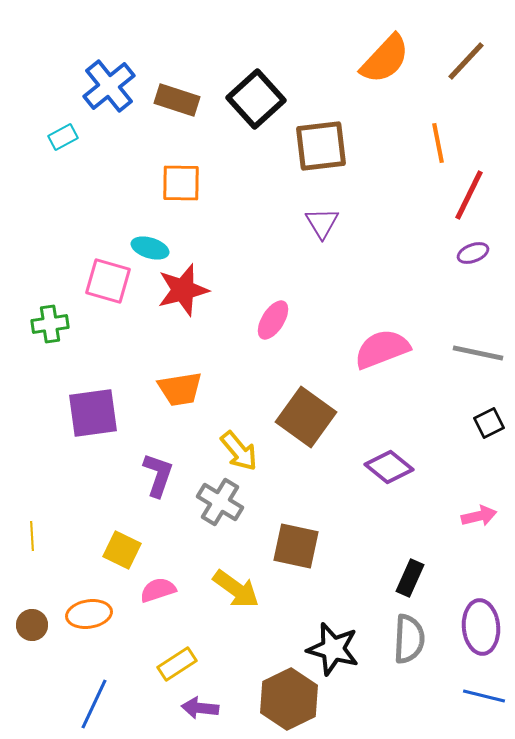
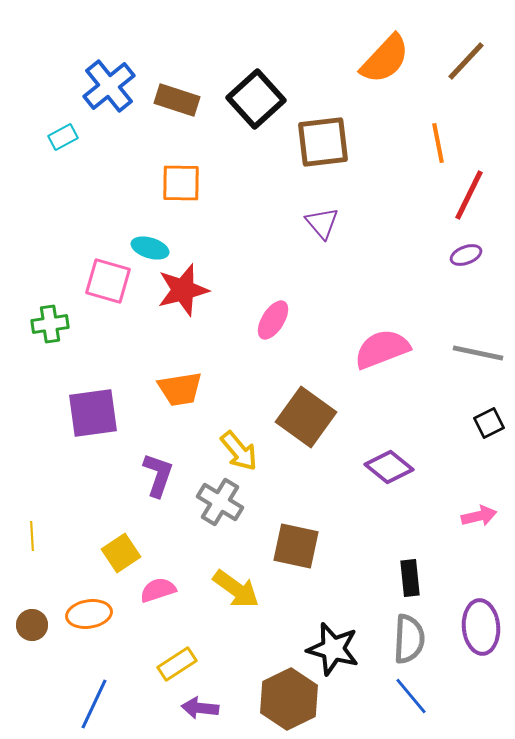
brown square at (321, 146): moved 2 px right, 4 px up
purple triangle at (322, 223): rotated 9 degrees counterclockwise
purple ellipse at (473, 253): moved 7 px left, 2 px down
yellow square at (122, 550): moved 1 px left, 3 px down; rotated 30 degrees clockwise
black rectangle at (410, 578): rotated 30 degrees counterclockwise
blue line at (484, 696): moved 73 px left; rotated 36 degrees clockwise
